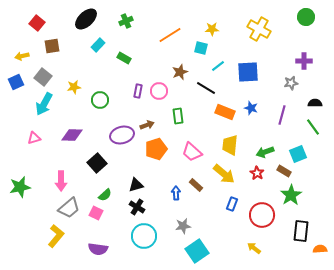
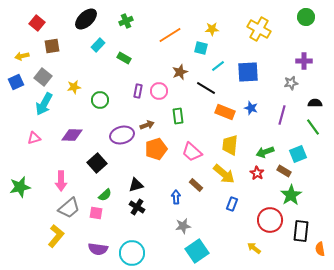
blue arrow at (176, 193): moved 4 px down
pink square at (96, 213): rotated 16 degrees counterclockwise
red circle at (262, 215): moved 8 px right, 5 px down
cyan circle at (144, 236): moved 12 px left, 17 px down
orange semicircle at (320, 249): rotated 96 degrees counterclockwise
